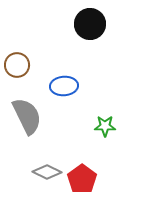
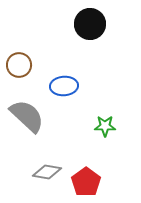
brown circle: moved 2 px right
gray semicircle: rotated 21 degrees counterclockwise
gray diamond: rotated 16 degrees counterclockwise
red pentagon: moved 4 px right, 3 px down
